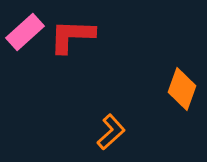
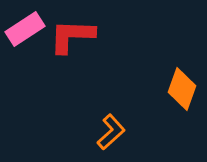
pink rectangle: moved 3 px up; rotated 9 degrees clockwise
